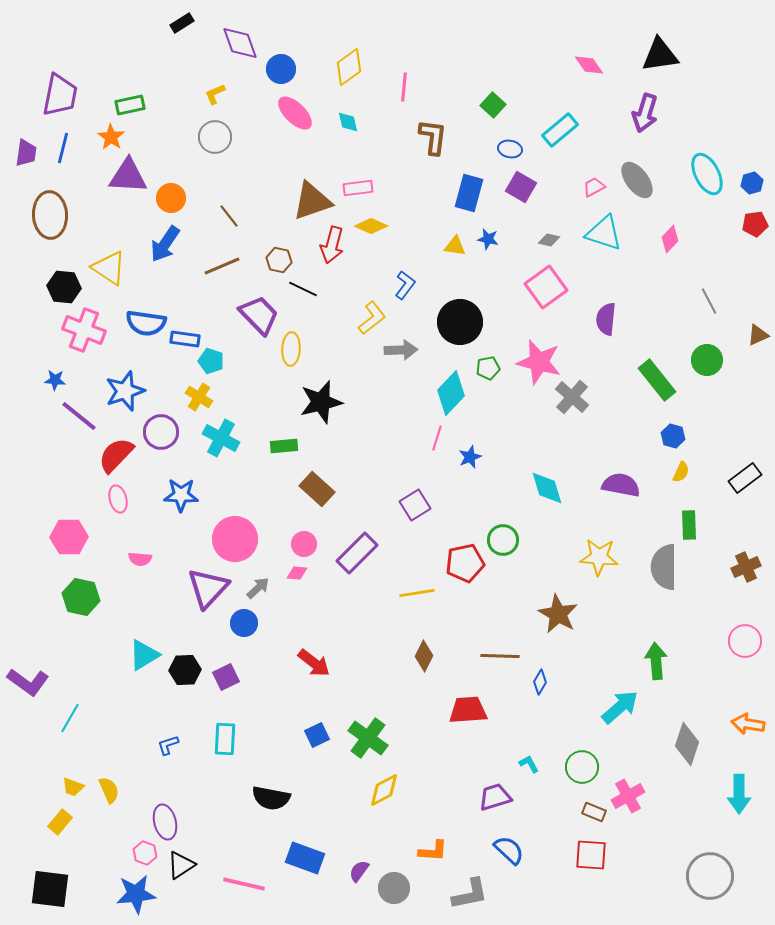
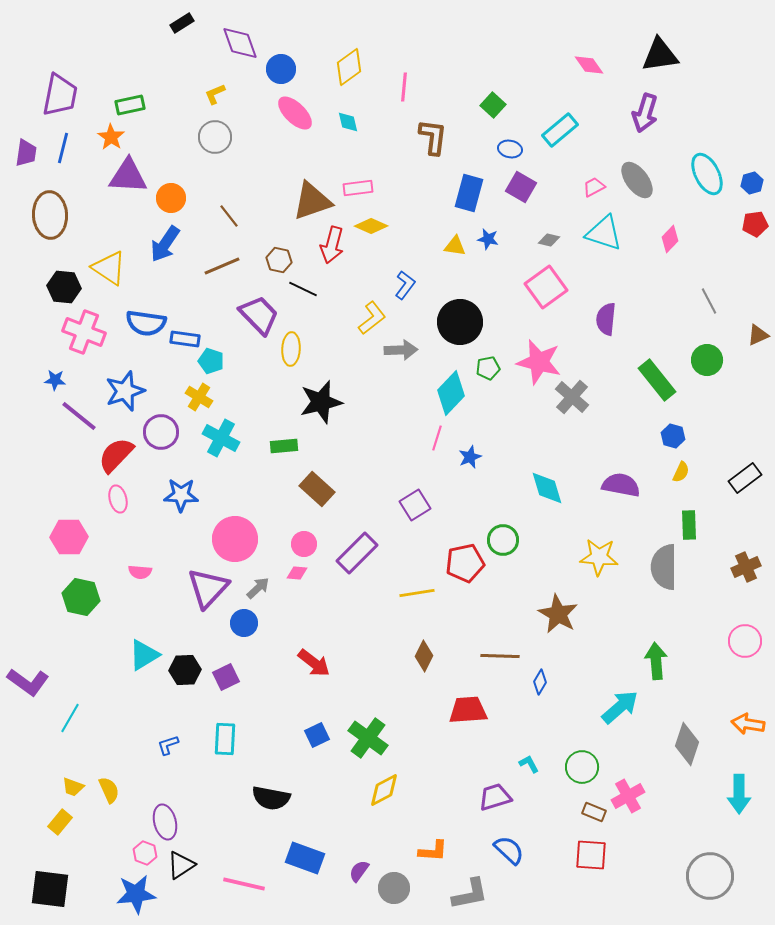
pink cross at (84, 330): moved 2 px down
pink semicircle at (140, 559): moved 13 px down
